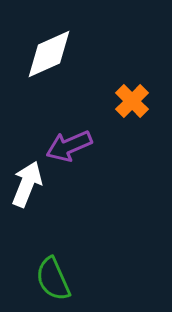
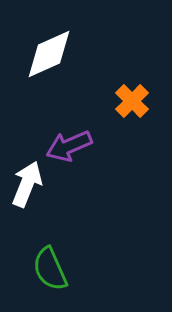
green semicircle: moved 3 px left, 10 px up
